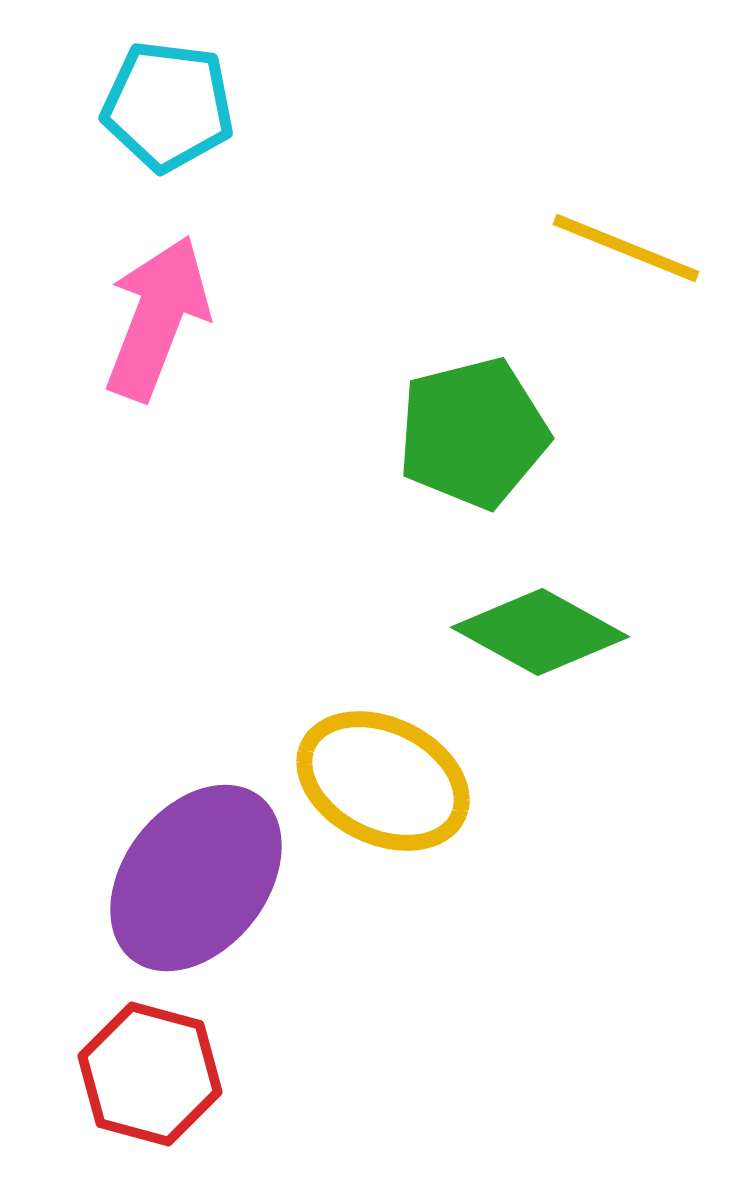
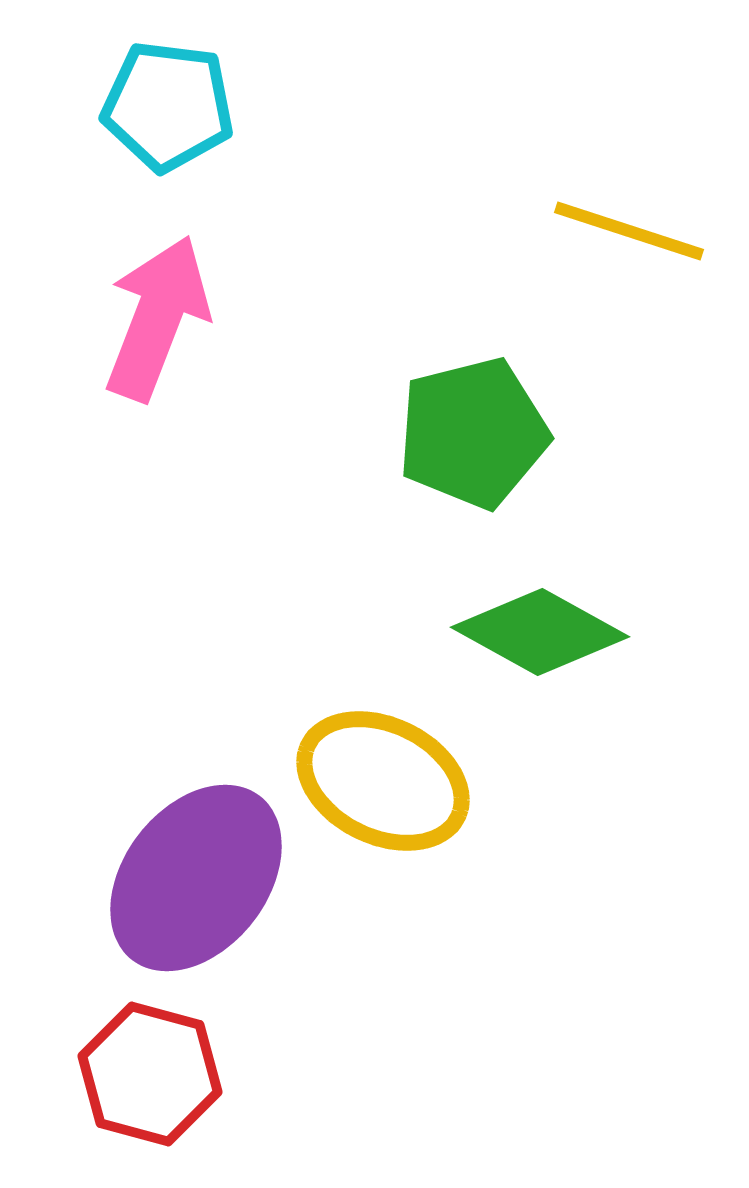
yellow line: moved 3 px right, 17 px up; rotated 4 degrees counterclockwise
